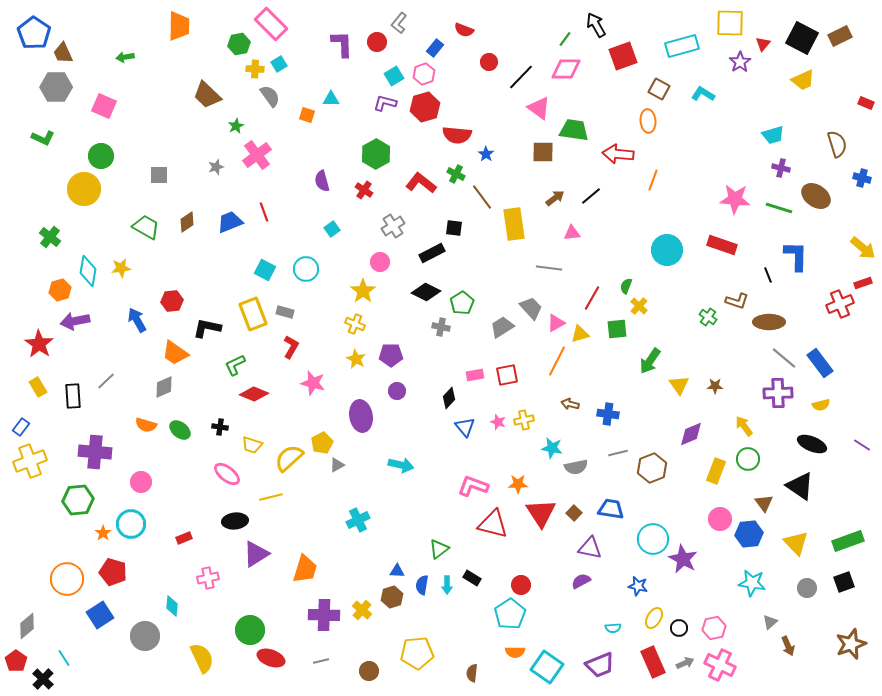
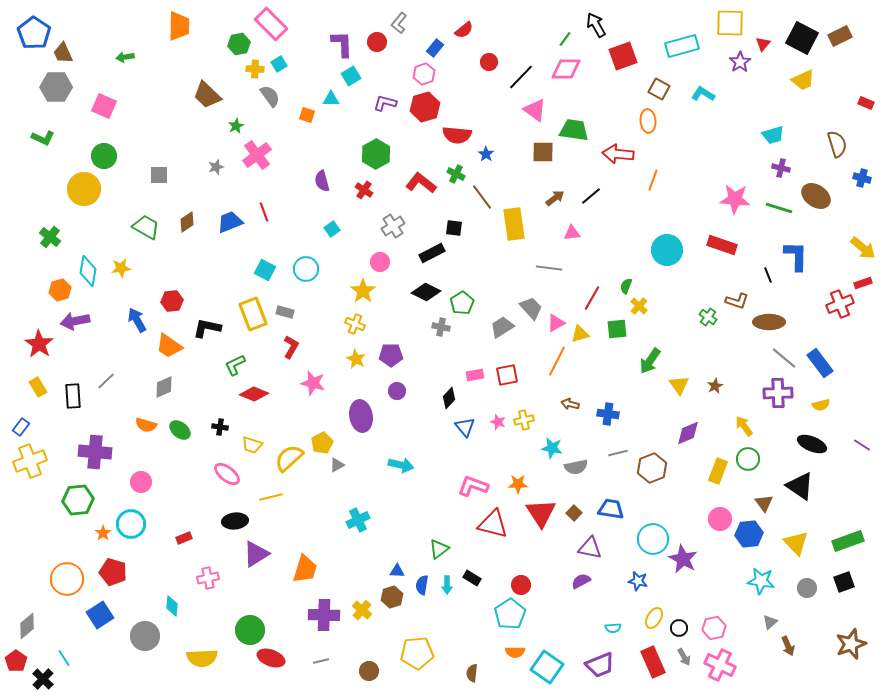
red semicircle at (464, 30): rotated 60 degrees counterclockwise
cyan square at (394, 76): moved 43 px left
pink triangle at (539, 108): moved 4 px left, 2 px down
green circle at (101, 156): moved 3 px right
orange trapezoid at (175, 353): moved 6 px left, 7 px up
brown star at (715, 386): rotated 28 degrees counterclockwise
purple diamond at (691, 434): moved 3 px left, 1 px up
yellow rectangle at (716, 471): moved 2 px right
cyan star at (752, 583): moved 9 px right, 2 px up
blue star at (638, 586): moved 5 px up
yellow semicircle at (202, 658): rotated 112 degrees clockwise
gray arrow at (685, 663): moved 1 px left, 6 px up; rotated 84 degrees clockwise
